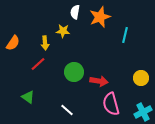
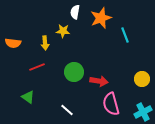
orange star: moved 1 px right, 1 px down
cyan line: rotated 35 degrees counterclockwise
orange semicircle: rotated 63 degrees clockwise
red line: moved 1 px left, 3 px down; rotated 21 degrees clockwise
yellow circle: moved 1 px right, 1 px down
